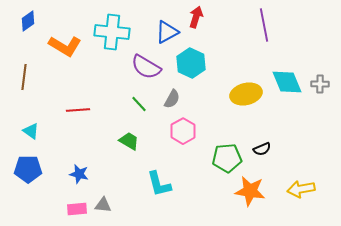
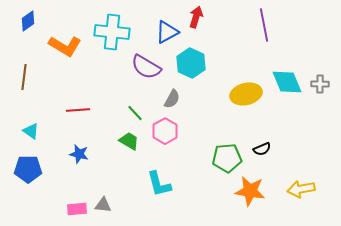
green line: moved 4 px left, 9 px down
pink hexagon: moved 18 px left
blue star: moved 20 px up
